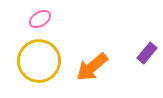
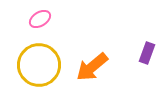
purple rectangle: rotated 20 degrees counterclockwise
yellow circle: moved 4 px down
